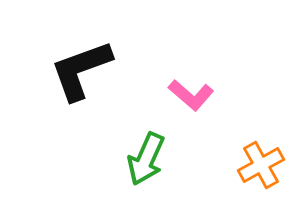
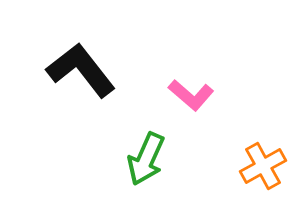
black L-shape: rotated 72 degrees clockwise
orange cross: moved 2 px right, 1 px down
